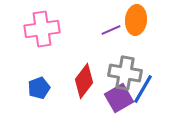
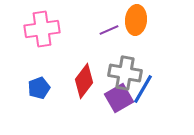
purple line: moved 2 px left
